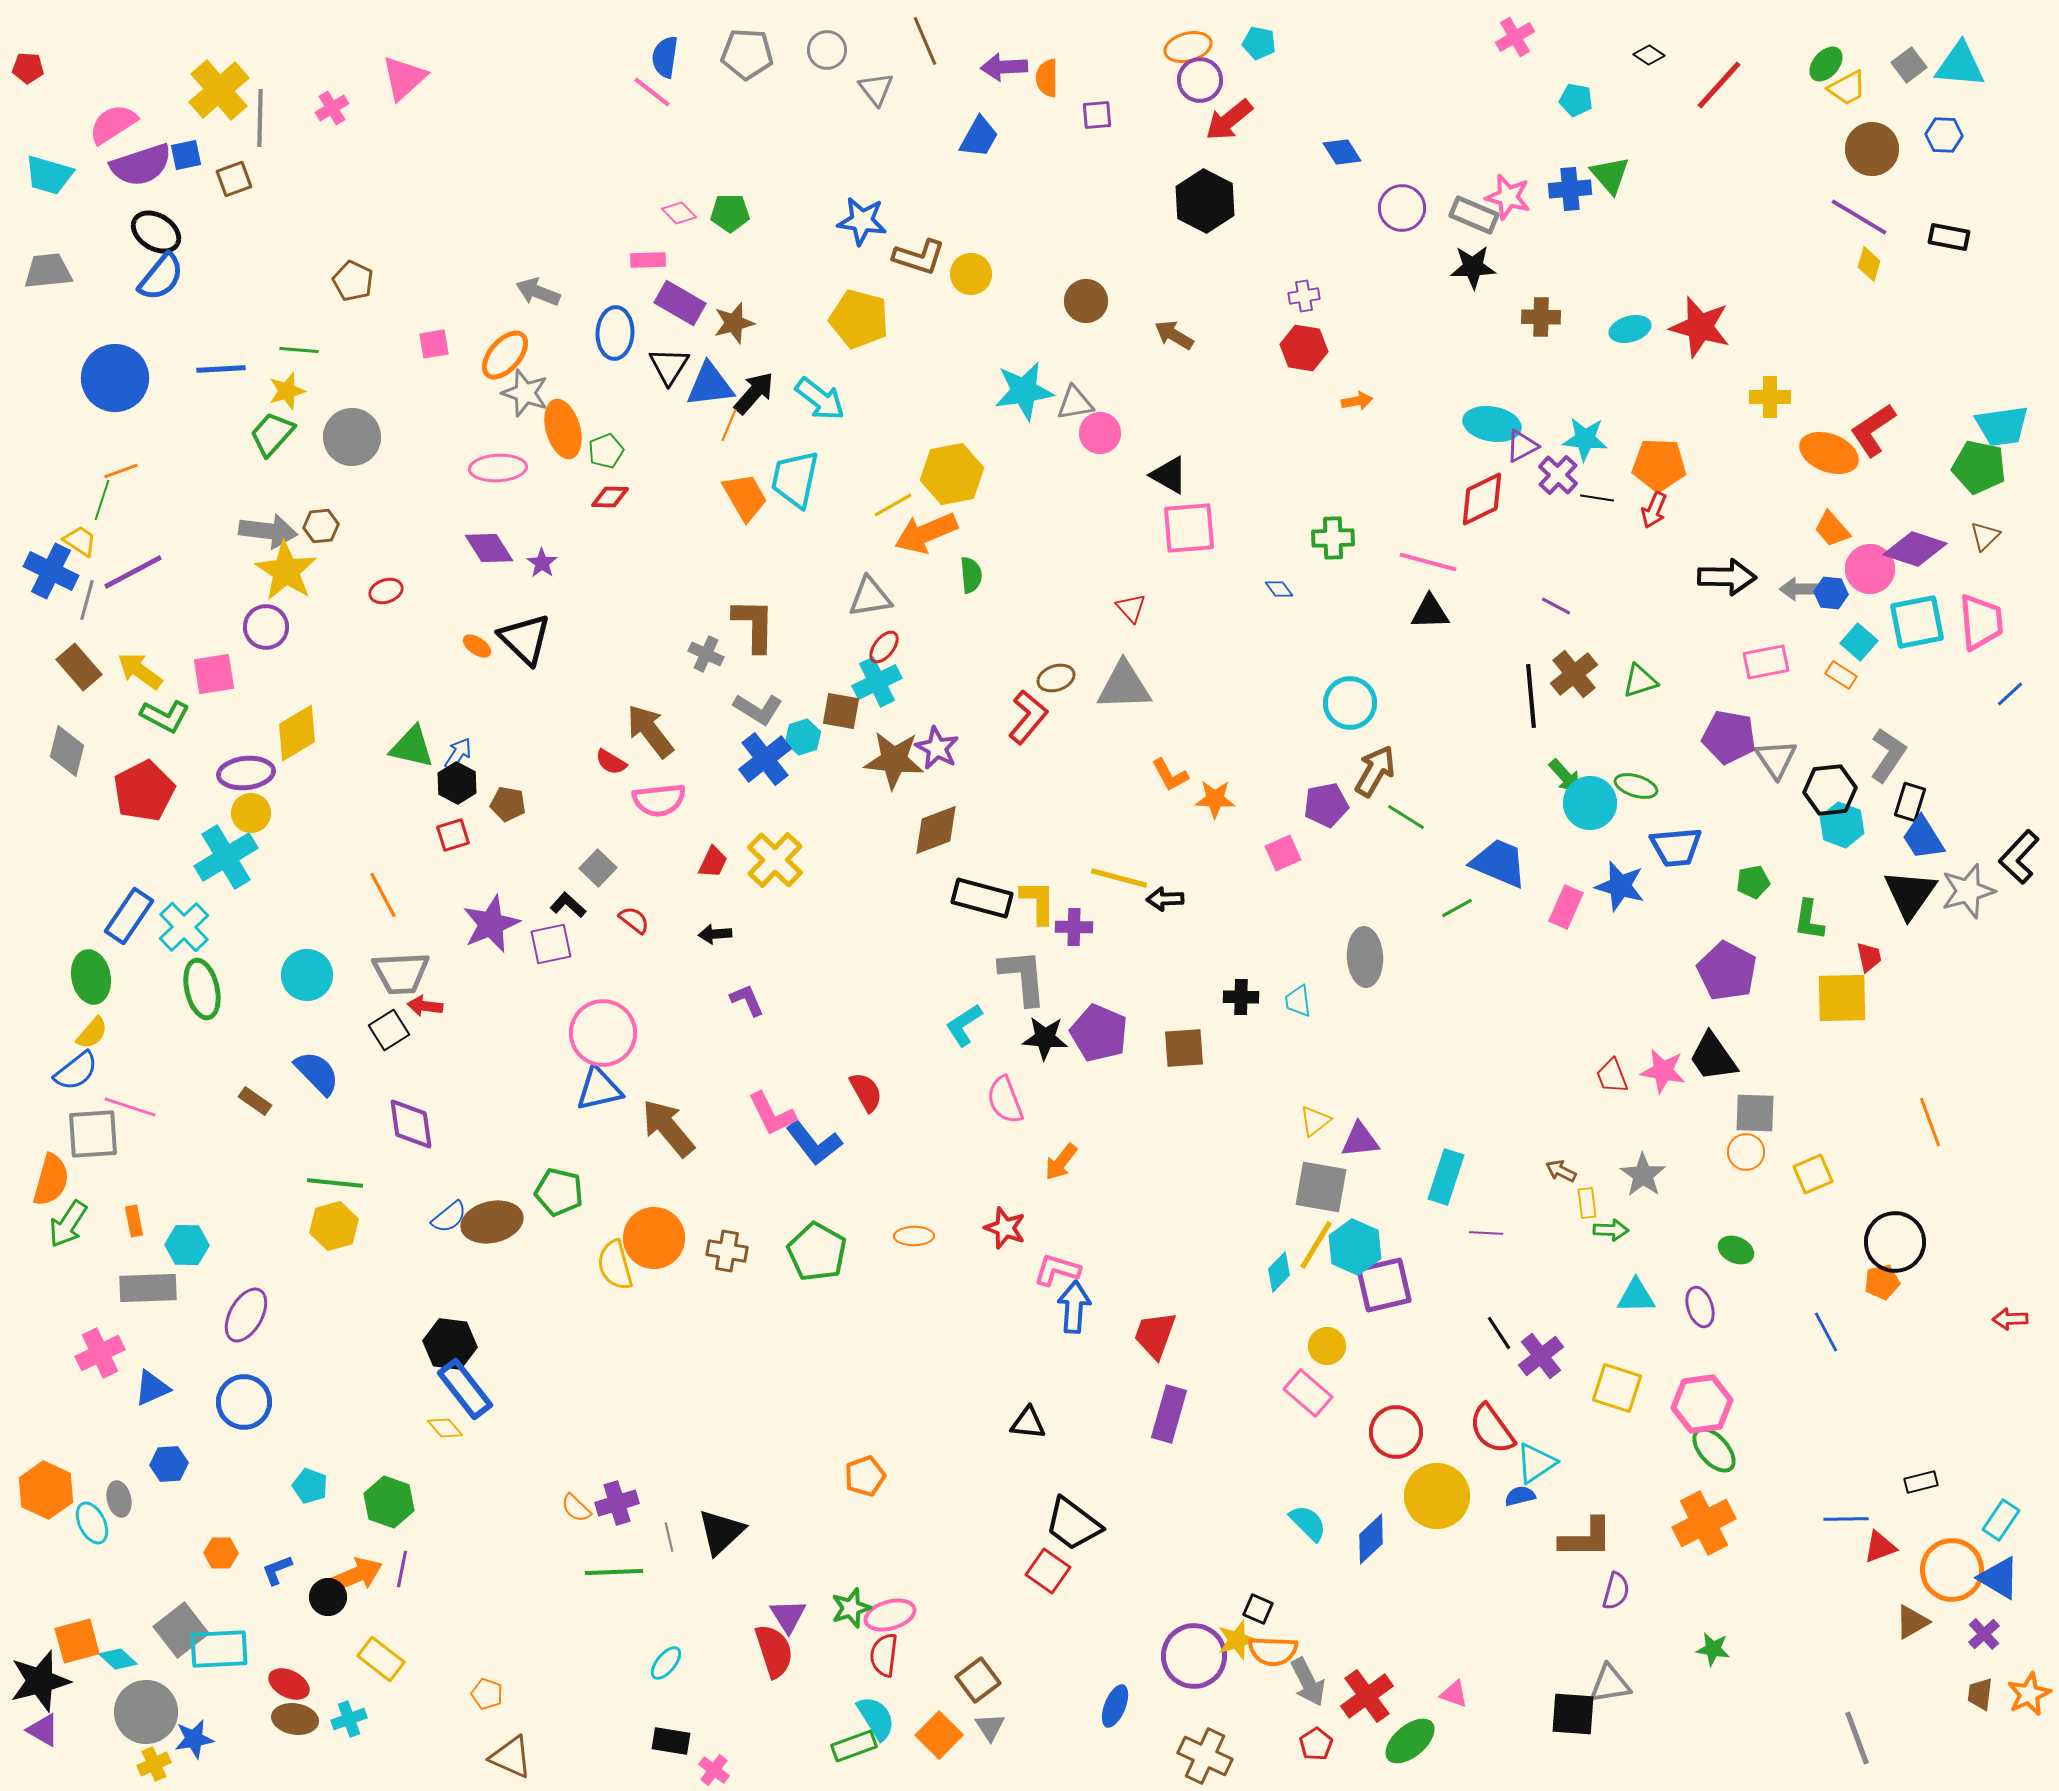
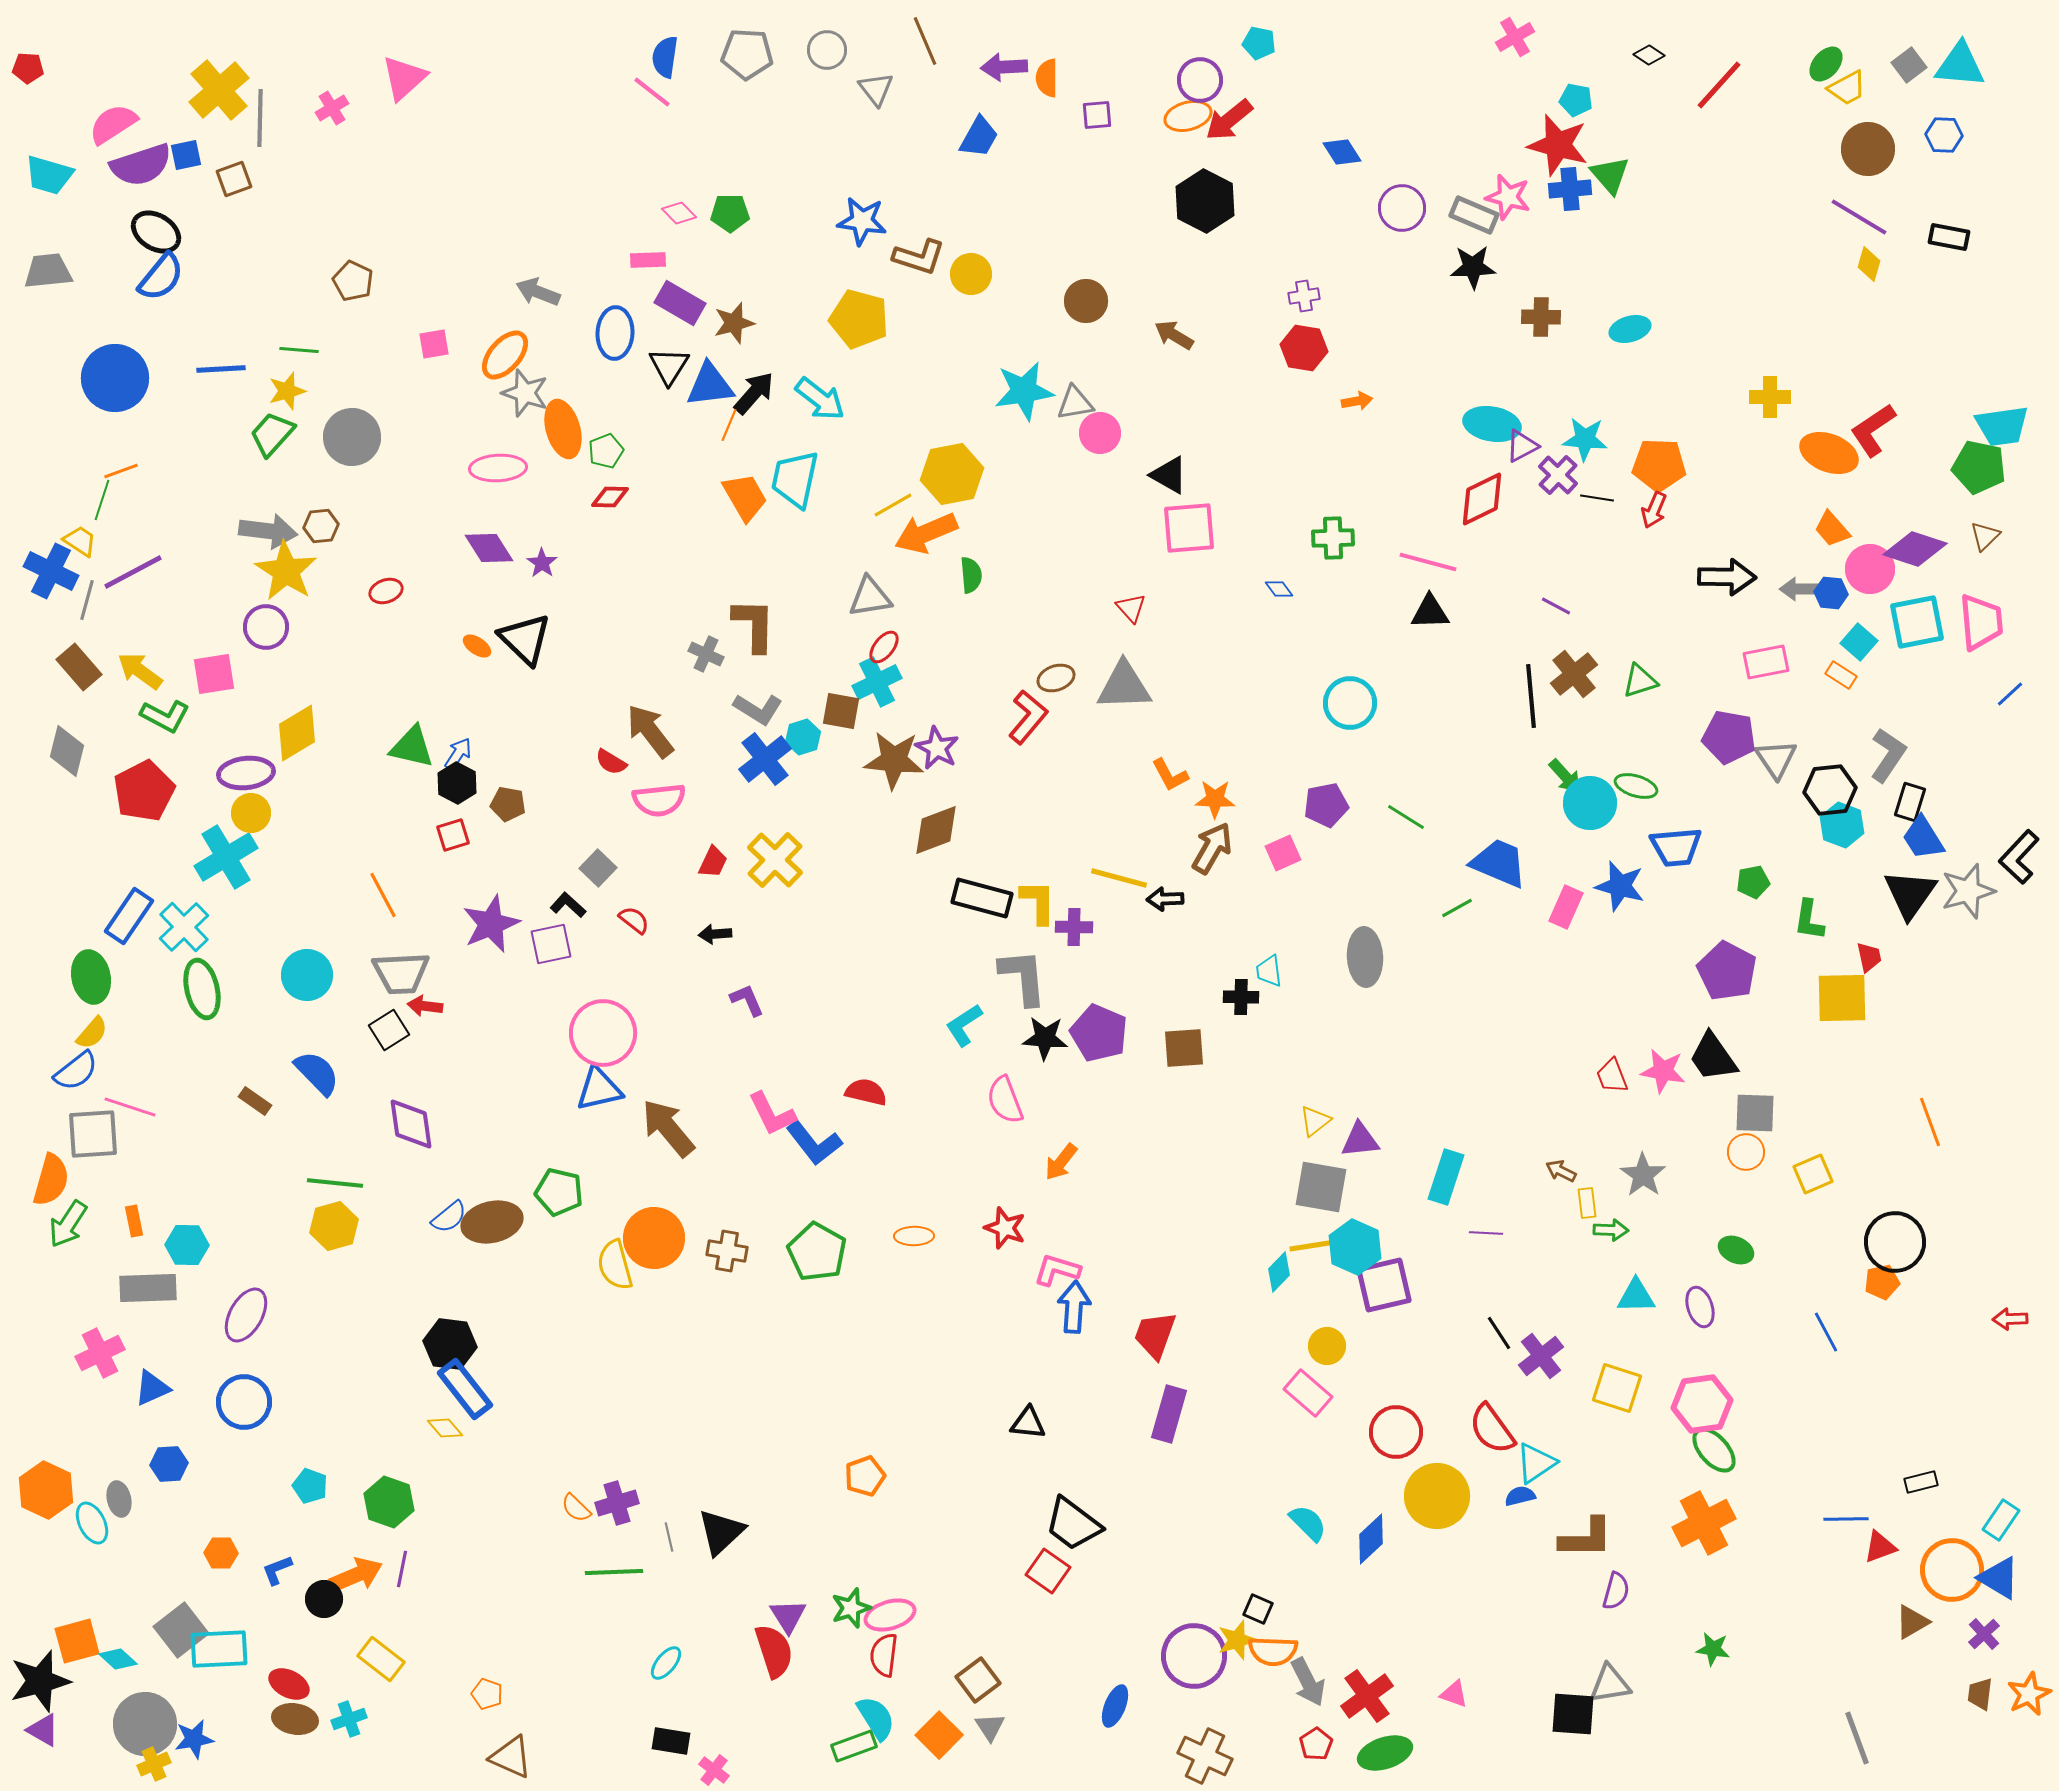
orange ellipse at (1188, 47): moved 69 px down
brown circle at (1872, 149): moved 4 px left
red star at (1700, 327): moved 142 px left, 182 px up
brown arrow at (1375, 771): moved 163 px left, 77 px down
cyan trapezoid at (1298, 1001): moved 29 px left, 30 px up
red semicircle at (866, 1092): rotated 48 degrees counterclockwise
yellow line at (1316, 1245): rotated 50 degrees clockwise
black circle at (328, 1597): moved 4 px left, 2 px down
gray circle at (146, 1712): moved 1 px left, 12 px down
green ellipse at (1410, 1741): moved 25 px left, 12 px down; rotated 22 degrees clockwise
